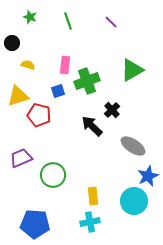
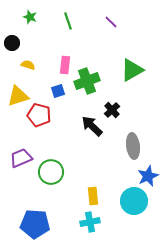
gray ellipse: rotated 50 degrees clockwise
green circle: moved 2 px left, 3 px up
